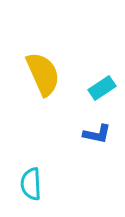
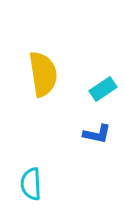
yellow semicircle: rotated 15 degrees clockwise
cyan rectangle: moved 1 px right, 1 px down
